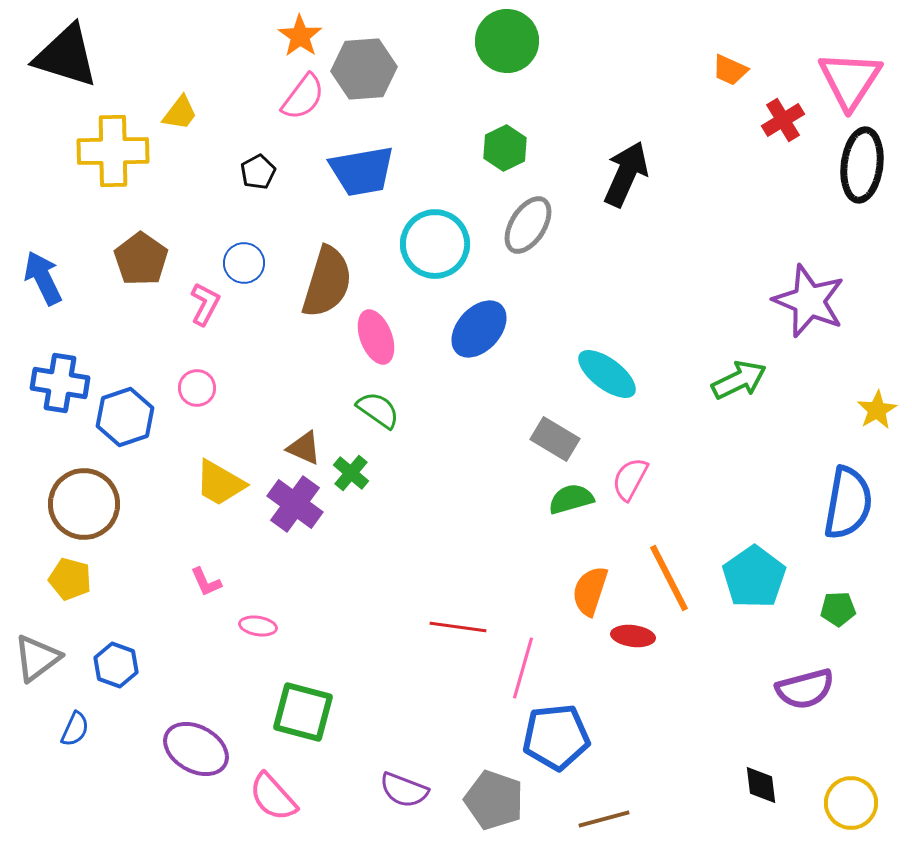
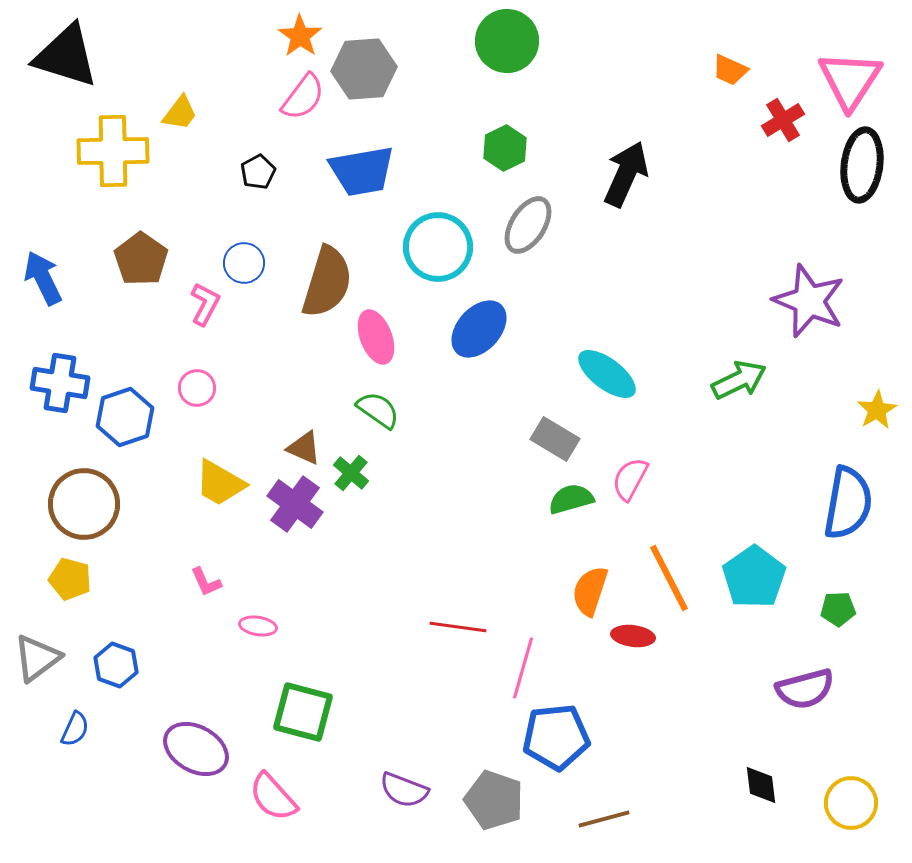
cyan circle at (435, 244): moved 3 px right, 3 px down
